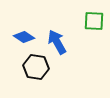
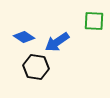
blue arrow: rotated 95 degrees counterclockwise
